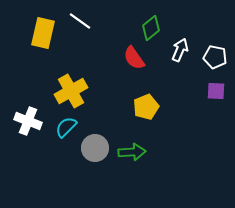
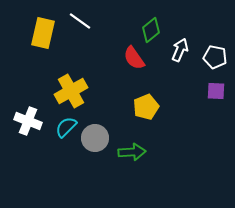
green diamond: moved 2 px down
gray circle: moved 10 px up
